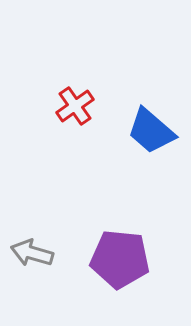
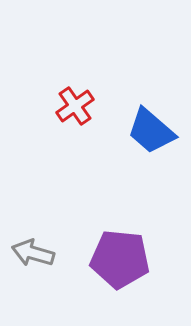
gray arrow: moved 1 px right
